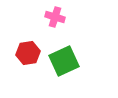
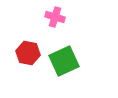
red hexagon: rotated 20 degrees clockwise
